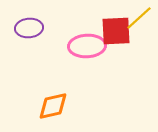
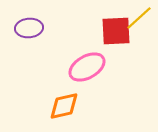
pink ellipse: moved 21 px down; rotated 27 degrees counterclockwise
orange diamond: moved 11 px right
